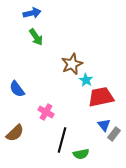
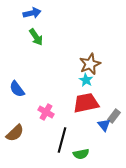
brown star: moved 18 px right
red trapezoid: moved 15 px left, 6 px down
gray rectangle: moved 18 px up
